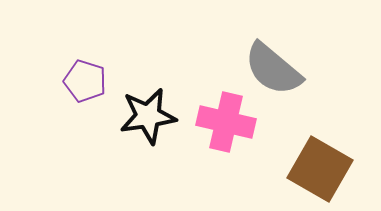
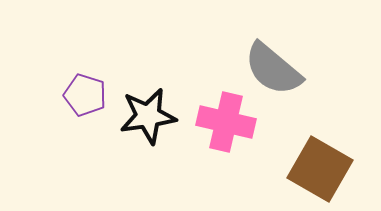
purple pentagon: moved 14 px down
